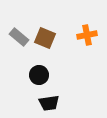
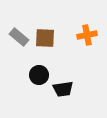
brown square: rotated 20 degrees counterclockwise
black trapezoid: moved 14 px right, 14 px up
